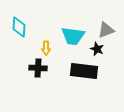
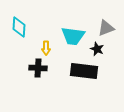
gray triangle: moved 2 px up
